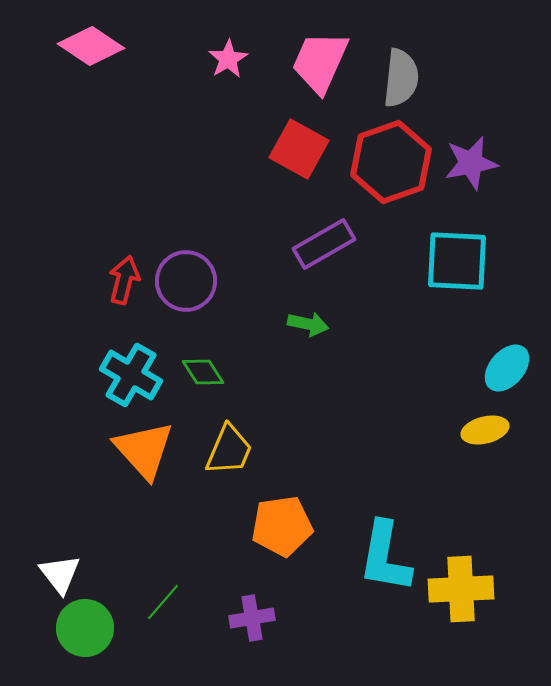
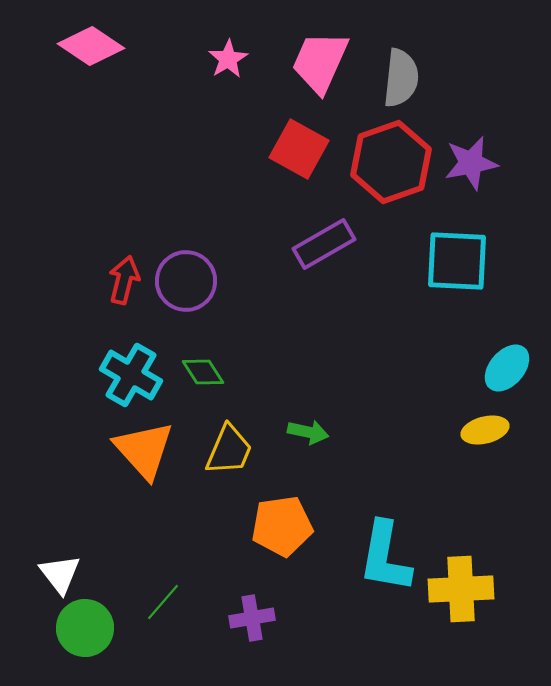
green arrow: moved 108 px down
